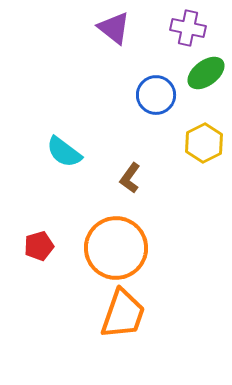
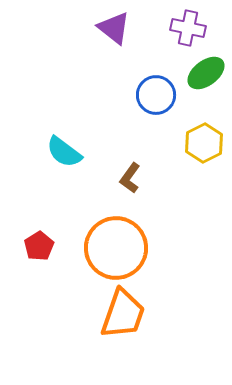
red pentagon: rotated 16 degrees counterclockwise
